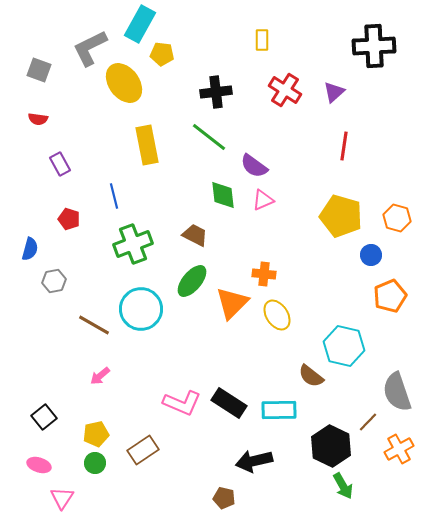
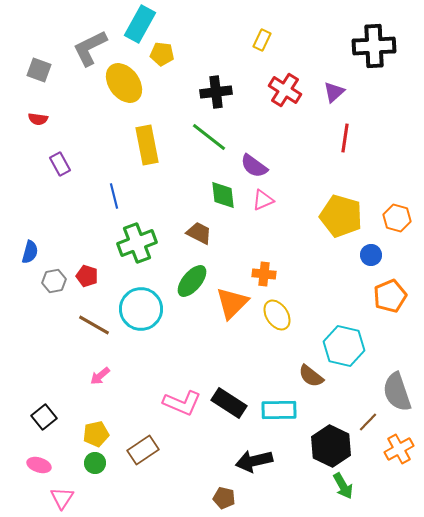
yellow rectangle at (262, 40): rotated 25 degrees clockwise
red line at (344, 146): moved 1 px right, 8 px up
red pentagon at (69, 219): moved 18 px right, 57 px down
brown trapezoid at (195, 235): moved 4 px right, 2 px up
green cross at (133, 244): moved 4 px right, 1 px up
blue semicircle at (30, 249): moved 3 px down
